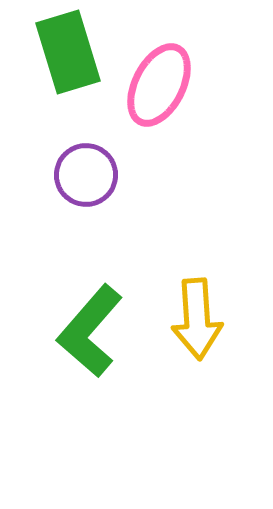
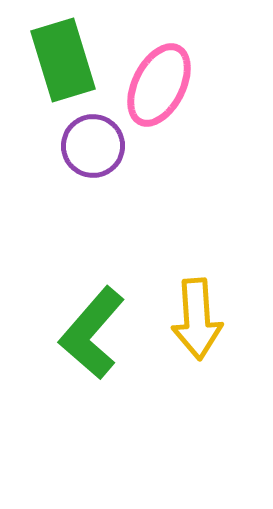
green rectangle: moved 5 px left, 8 px down
purple circle: moved 7 px right, 29 px up
green L-shape: moved 2 px right, 2 px down
